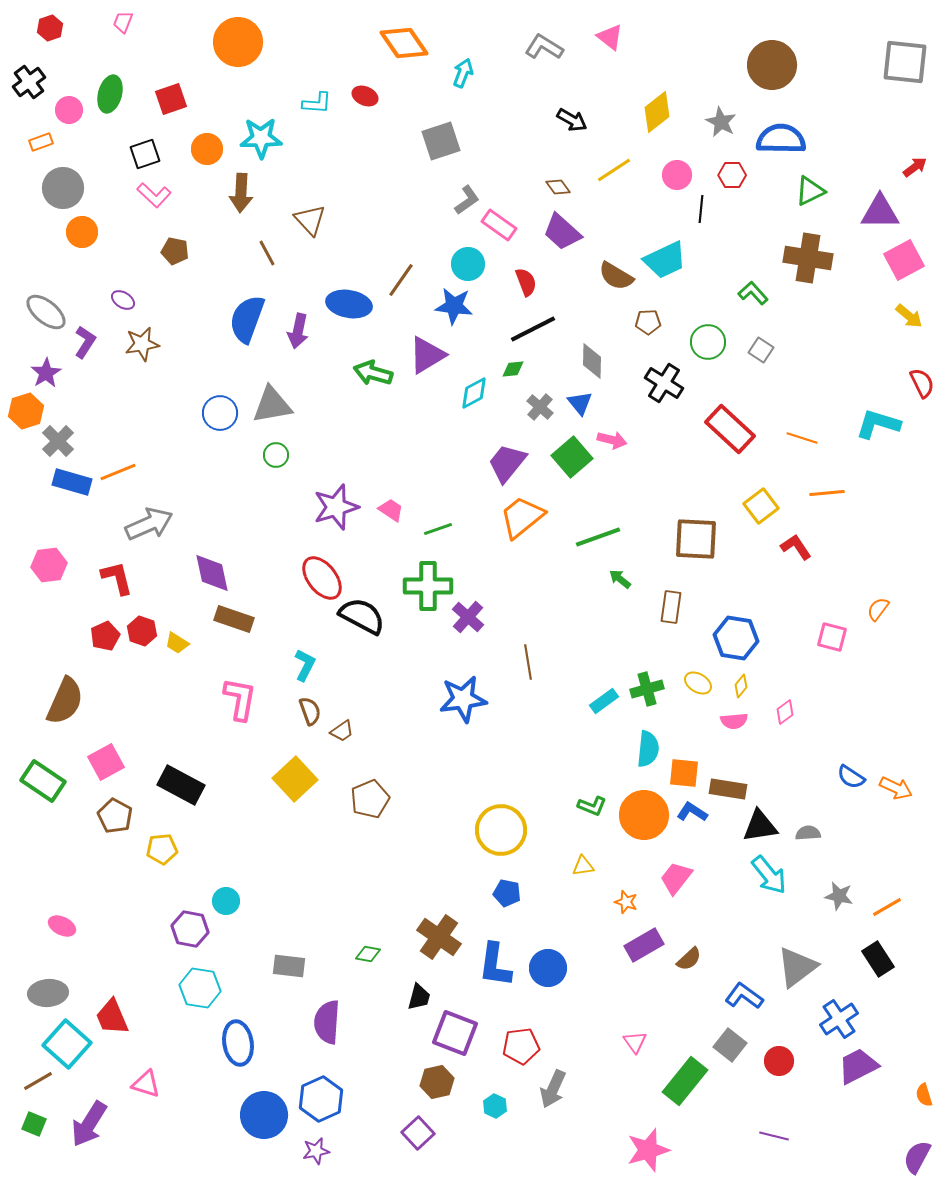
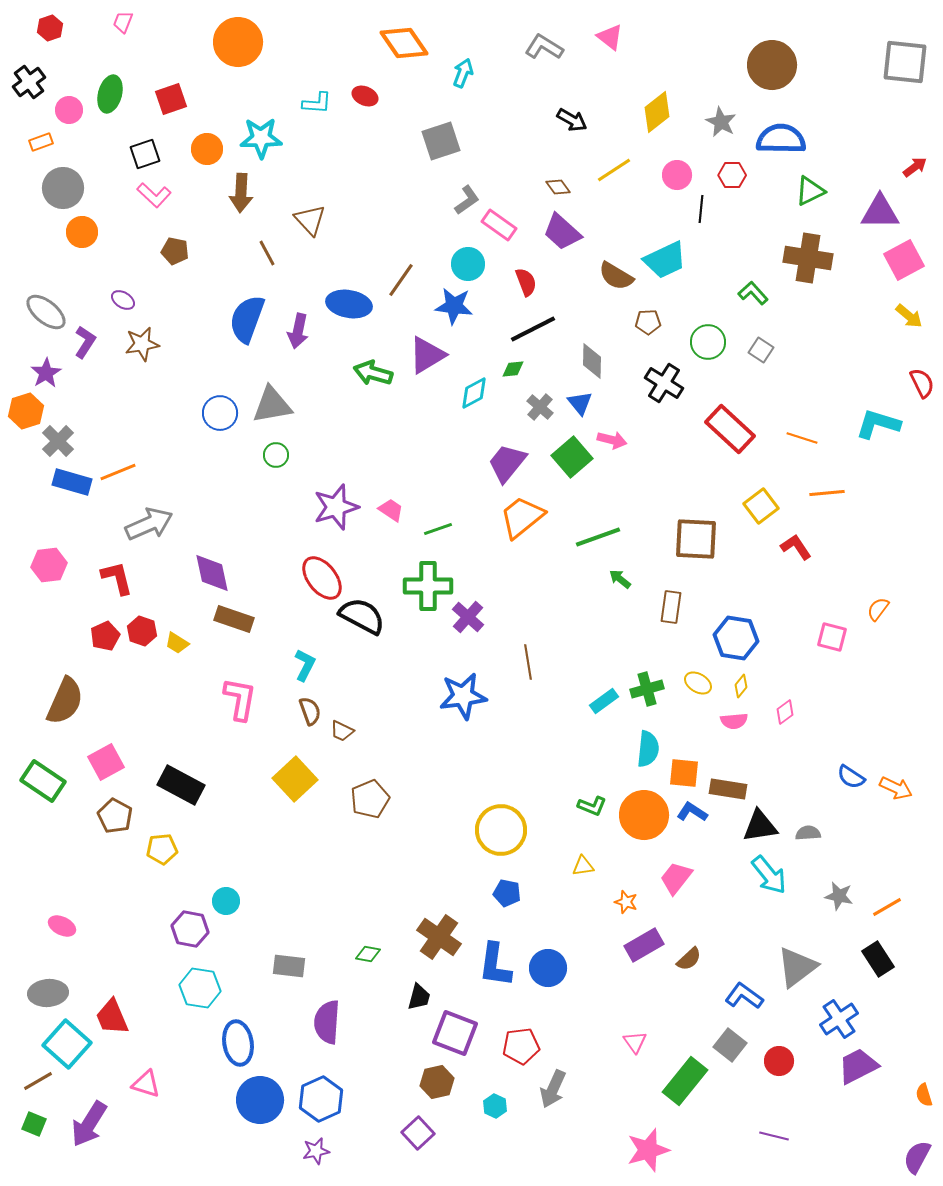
blue star at (463, 699): moved 3 px up
brown trapezoid at (342, 731): rotated 60 degrees clockwise
blue circle at (264, 1115): moved 4 px left, 15 px up
